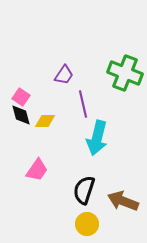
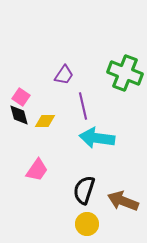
purple line: moved 2 px down
black diamond: moved 2 px left
cyan arrow: rotated 84 degrees clockwise
